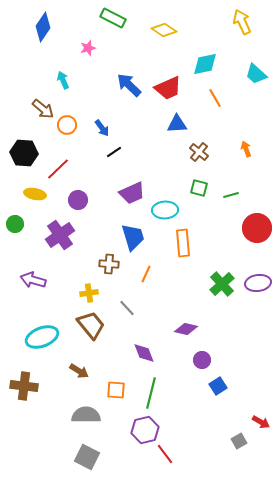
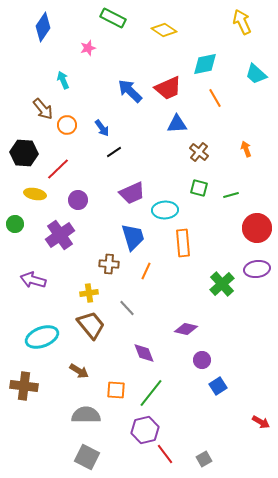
blue arrow at (129, 85): moved 1 px right, 6 px down
brown arrow at (43, 109): rotated 10 degrees clockwise
orange line at (146, 274): moved 3 px up
purple ellipse at (258, 283): moved 1 px left, 14 px up
green line at (151, 393): rotated 24 degrees clockwise
gray square at (239, 441): moved 35 px left, 18 px down
